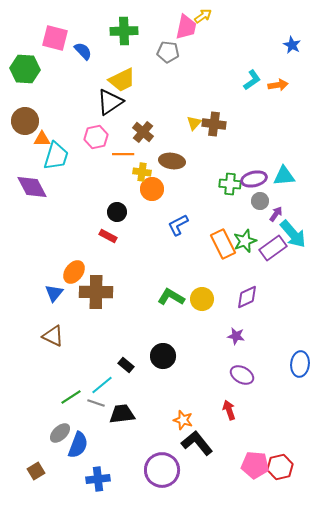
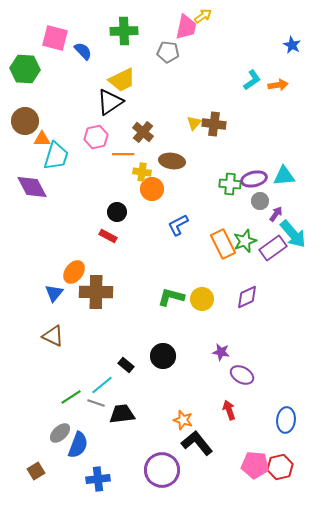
green L-shape at (171, 297): rotated 16 degrees counterclockwise
purple star at (236, 336): moved 15 px left, 16 px down
blue ellipse at (300, 364): moved 14 px left, 56 px down
